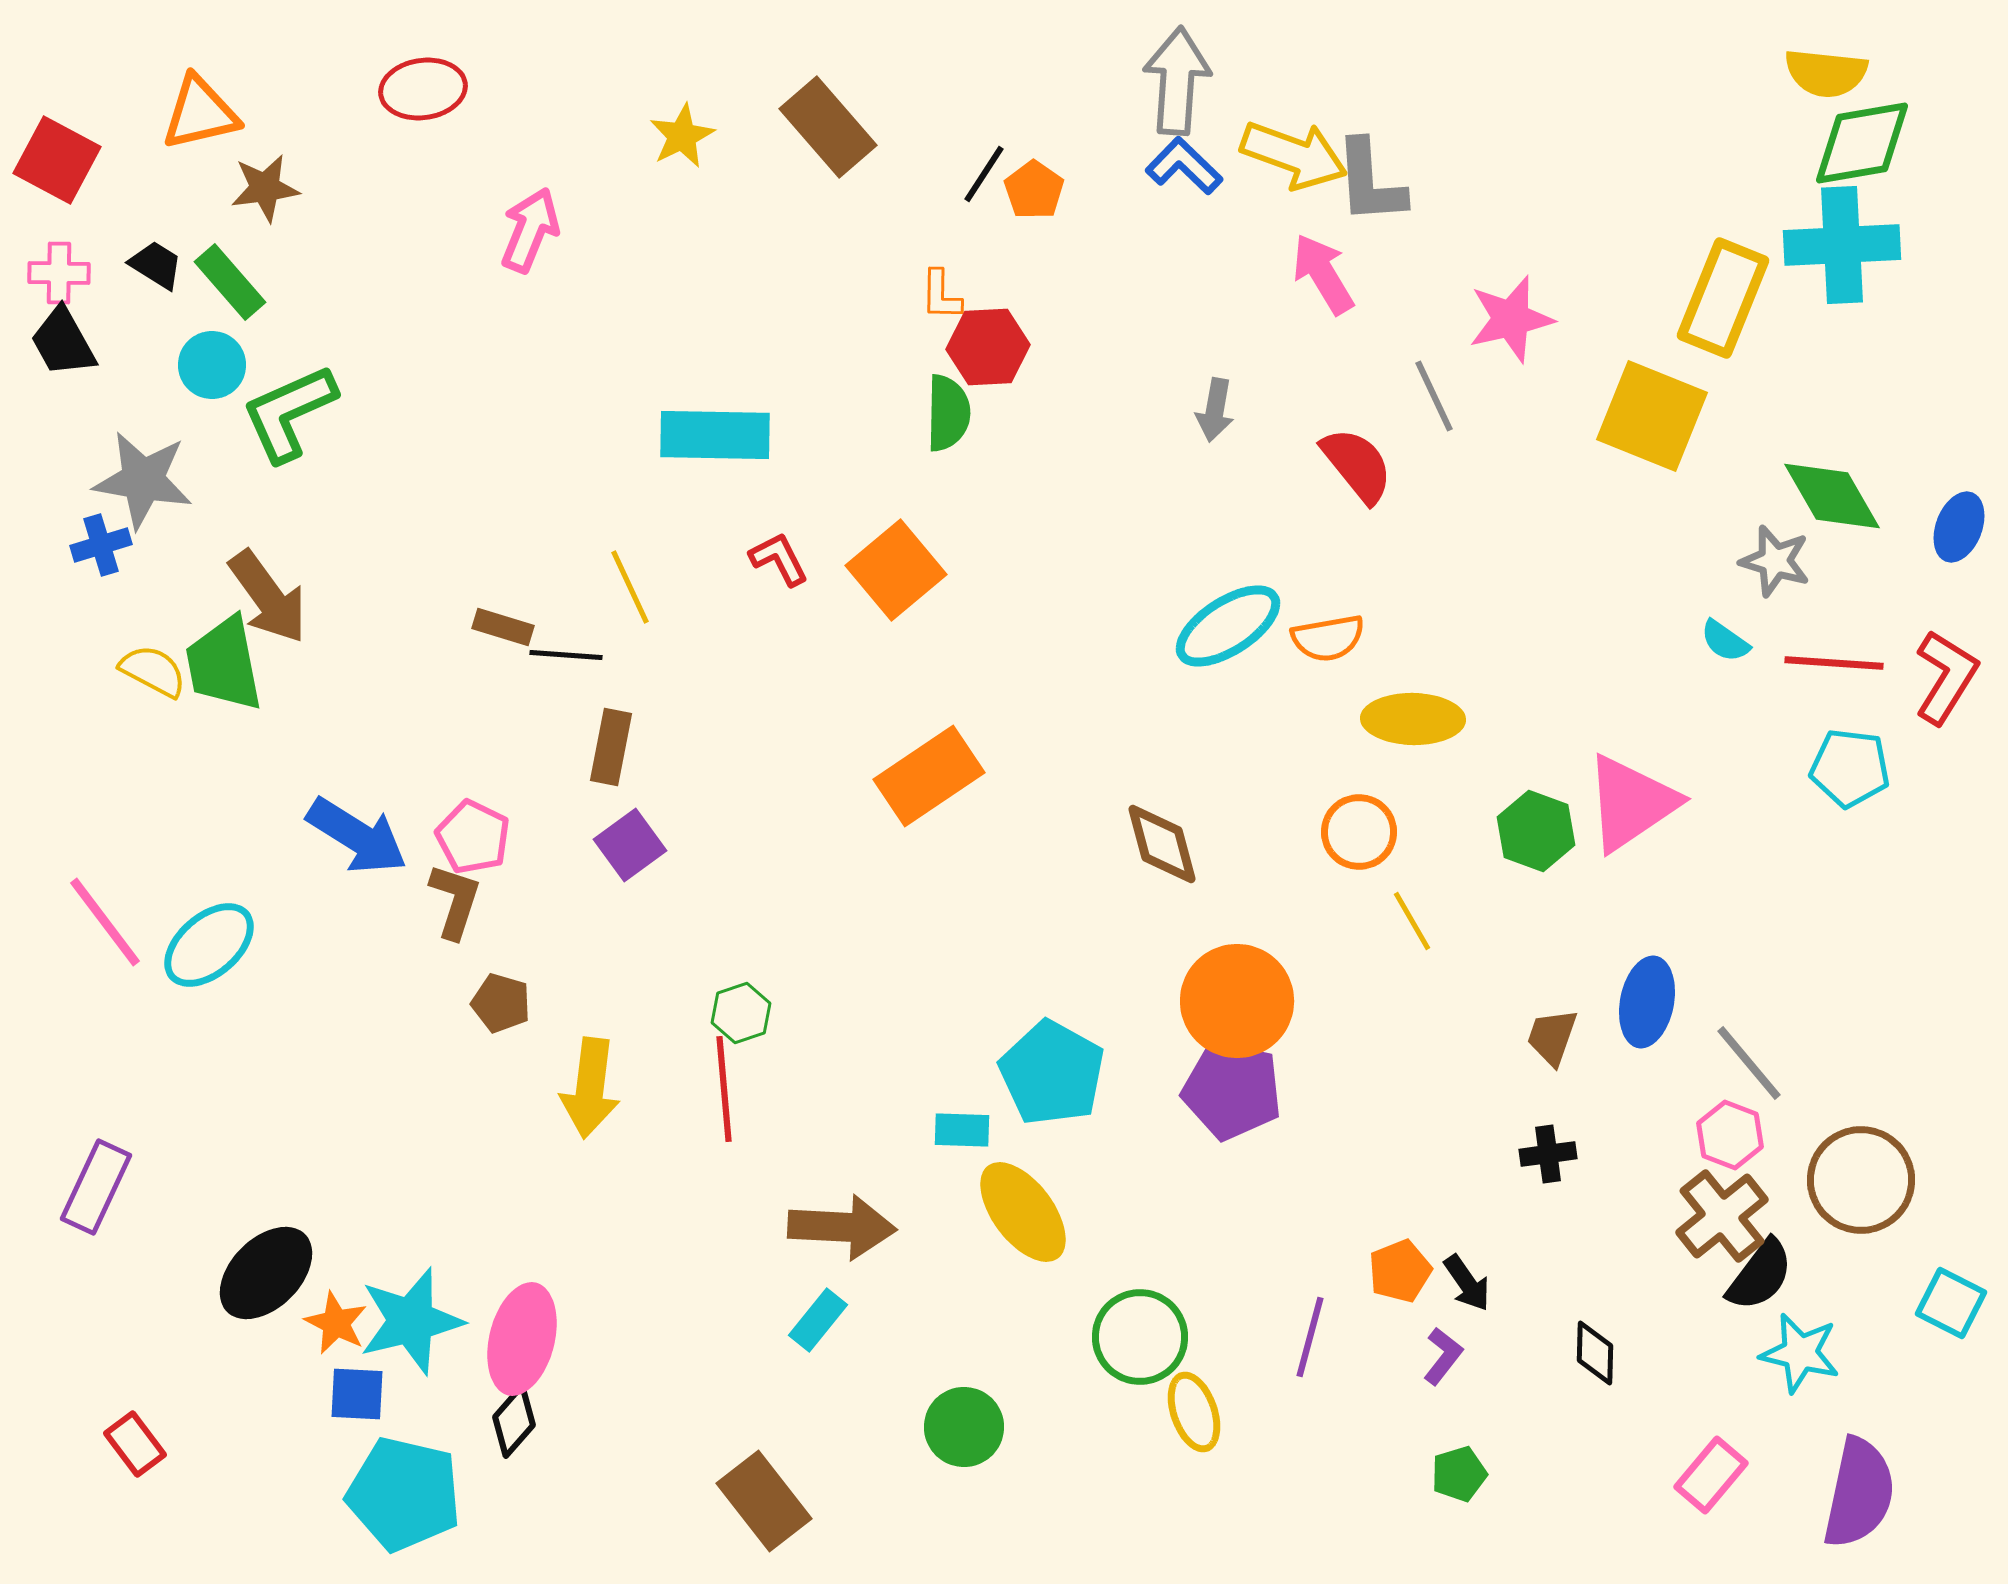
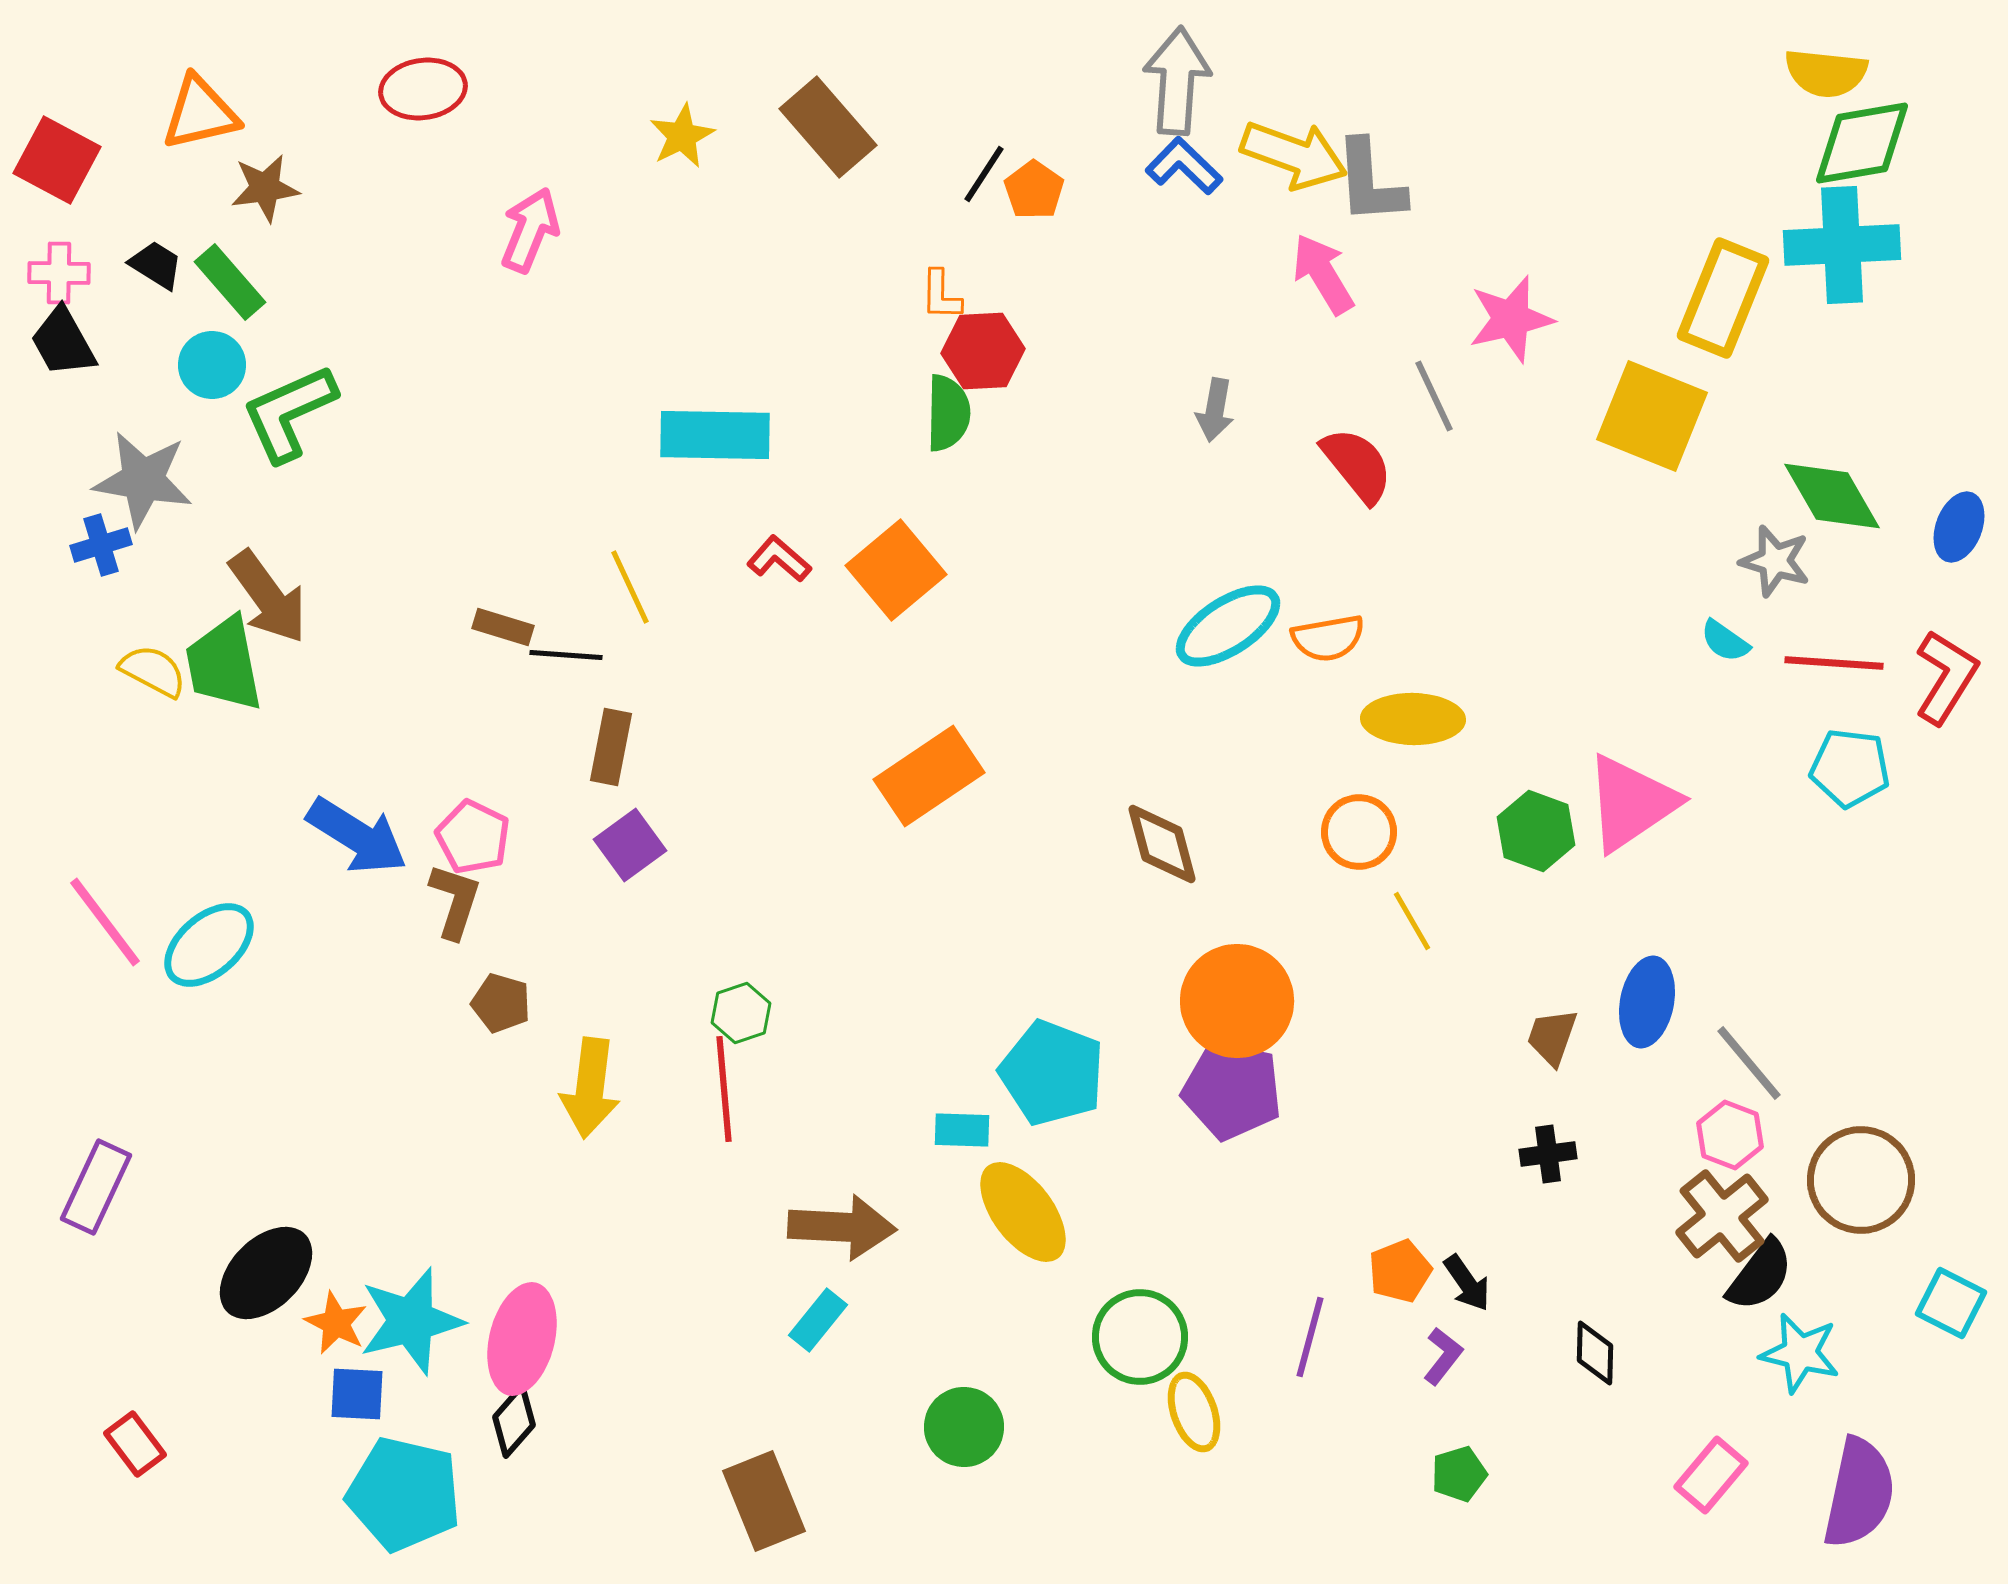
red hexagon at (988, 347): moved 5 px left, 4 px down
red L-shape at (779, 559): rotated 22 degrees counterclockwise
cyan pentagon at (1052, 1073): rotated 8 degrees counterclockwise
brown rectangle at (764, 1501): rotated 16 degrees clockwise
